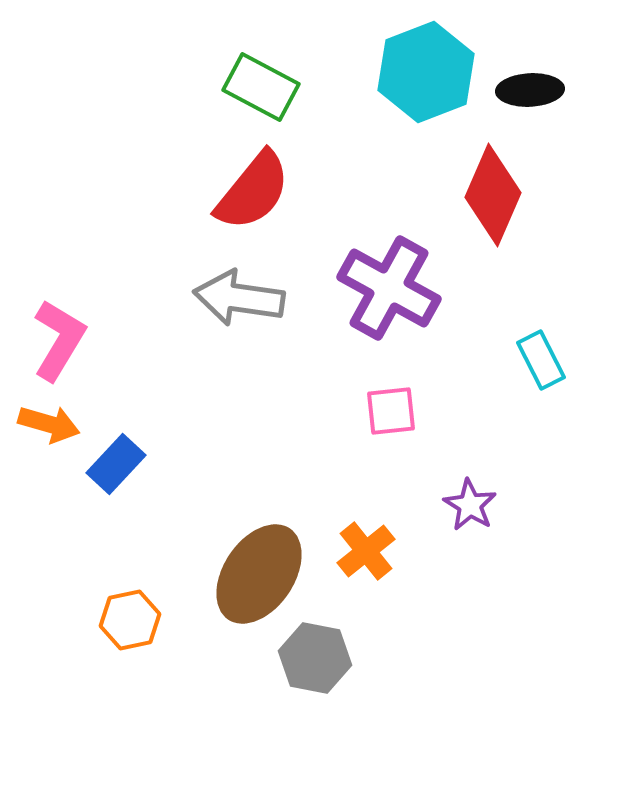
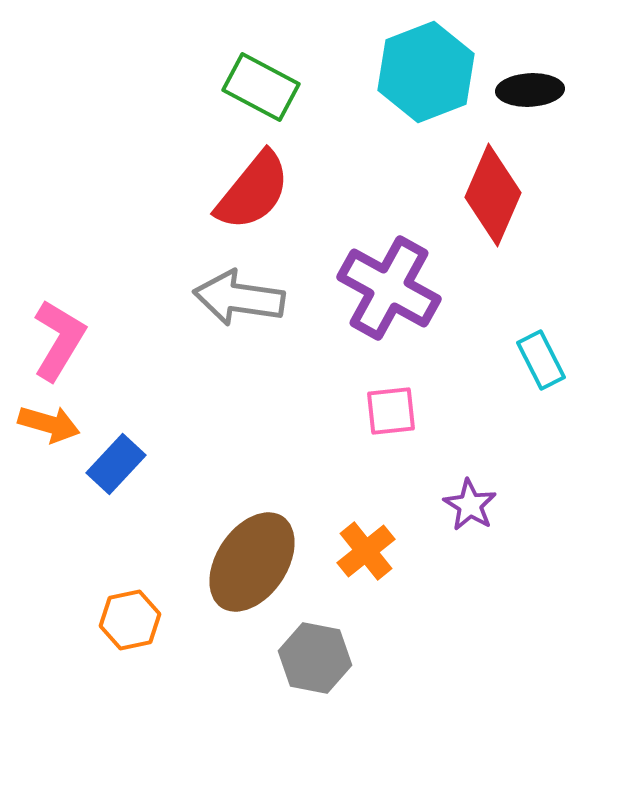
brown ellipse: moved 7 px left, 12 px up
